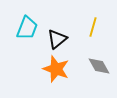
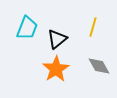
orange star: rotated 20 degrees clockwise
